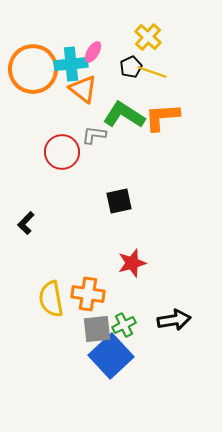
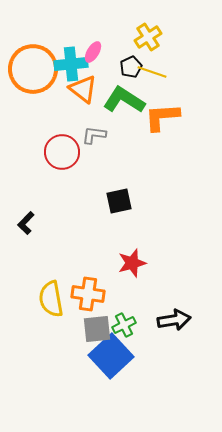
yellow cross: rotated 16 degrees clockwise
green L-shape: moved 15 px up
